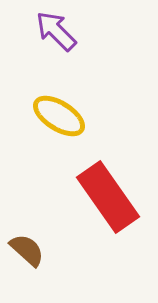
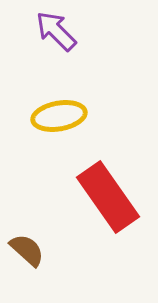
yellow ellipse: rotated 42 degrees counterclockwise
